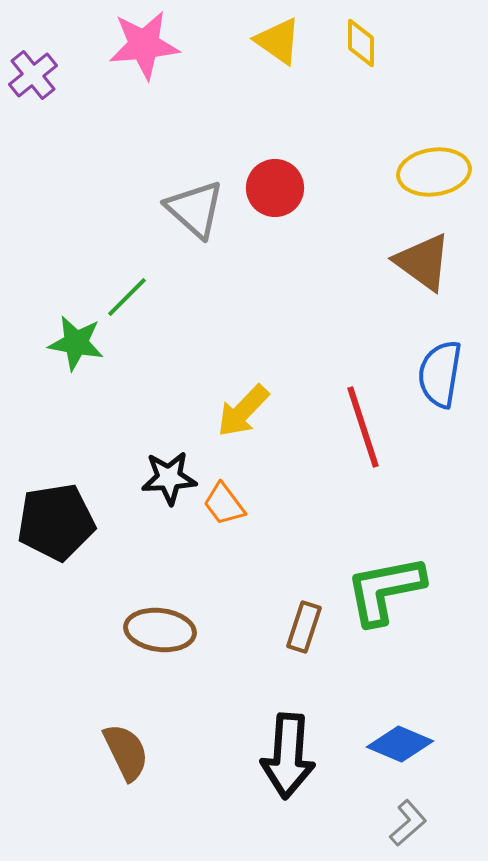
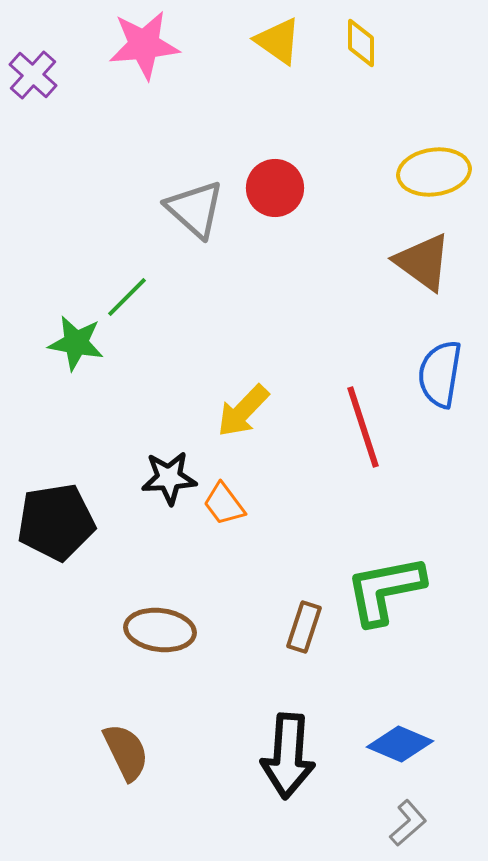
purple cross: rotated 9 degrees counterclockwise
